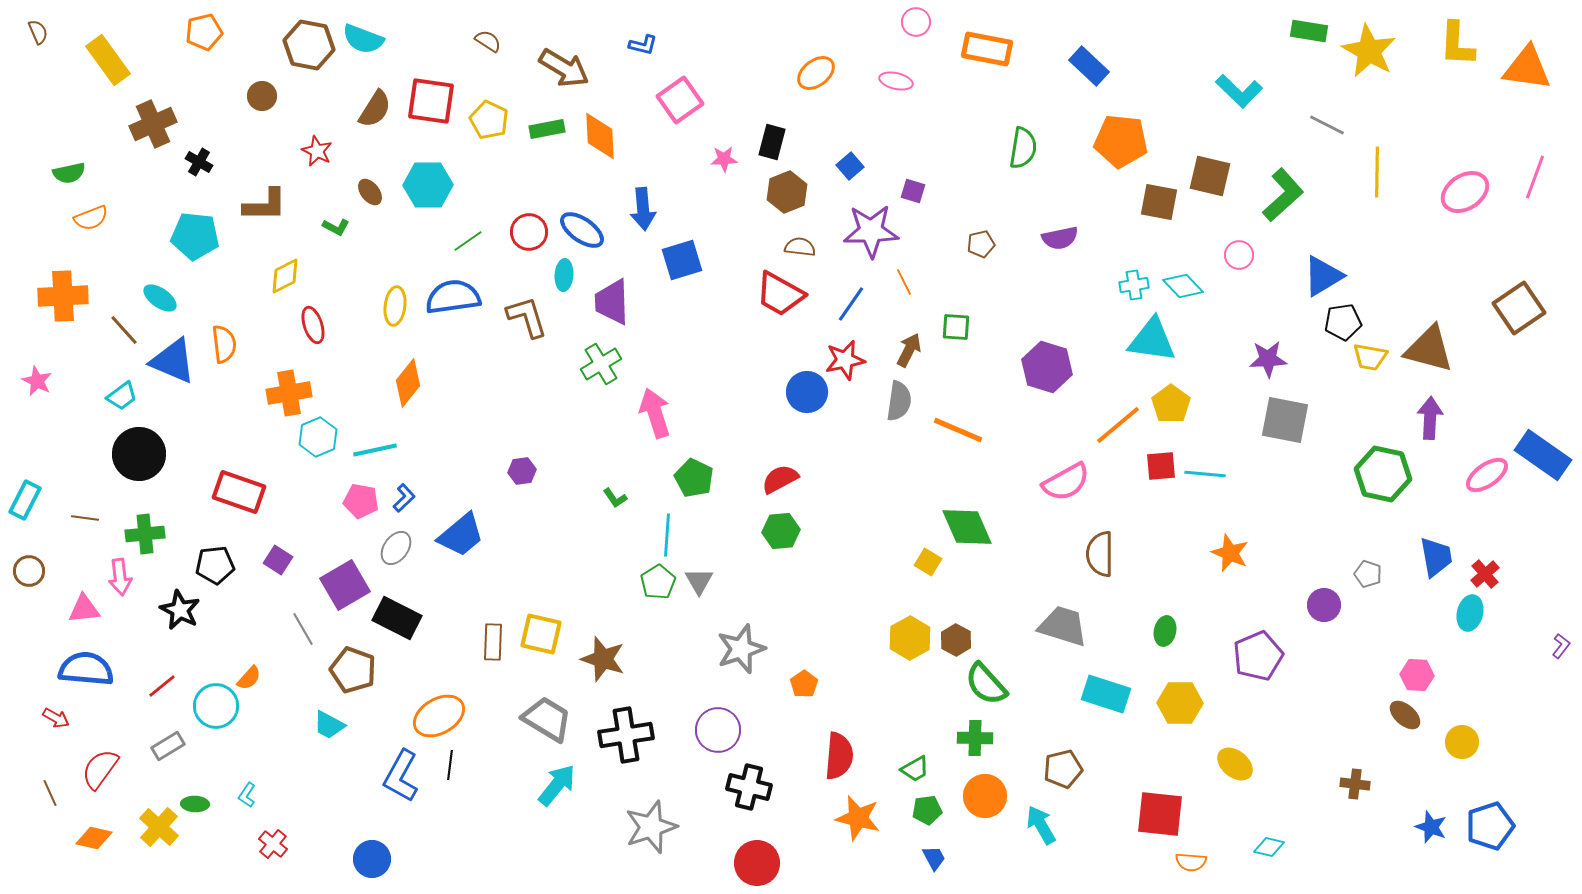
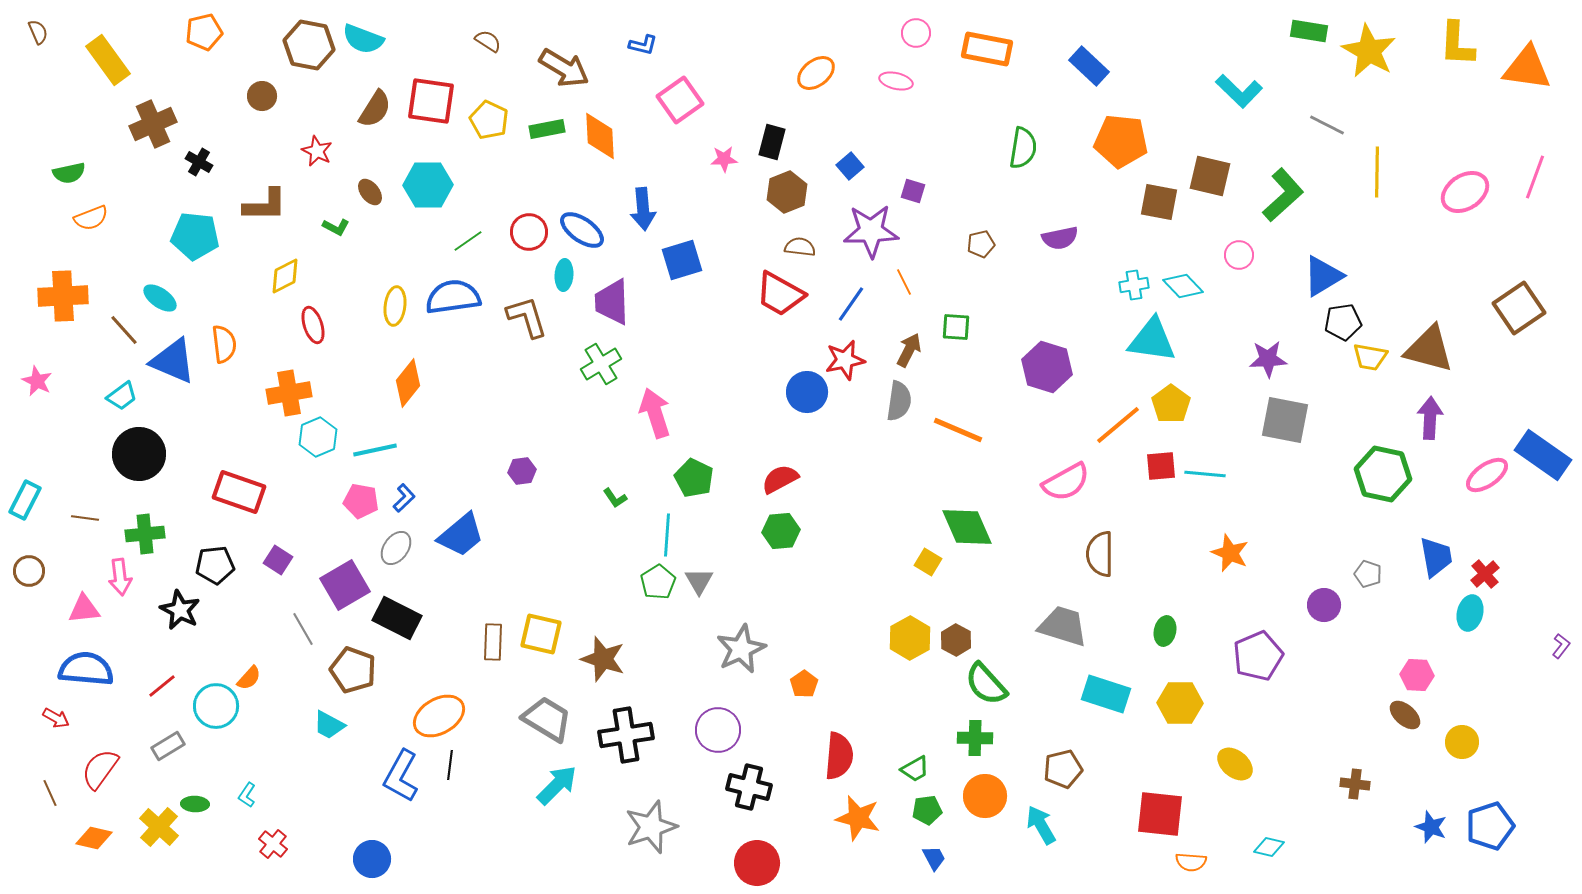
pink circle at (916, 22): moved 11 px down
gray star at (741, 649): rotated 6 degrees counterclockwise
cyan arrow at (557, 785): rotated 6 degrees clockwise
